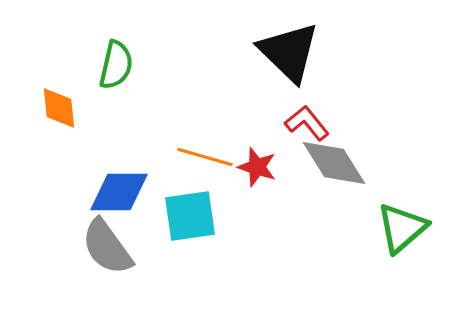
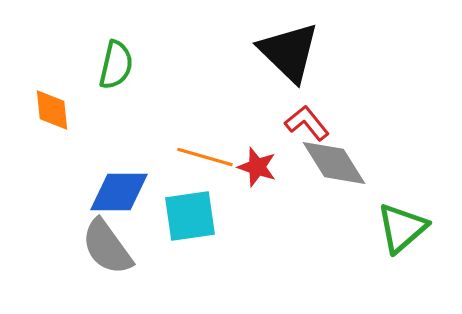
orange diamond: moved 7 px left, 2 px down
